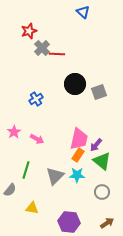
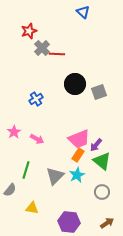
pink trapezoid: rotated 55 degrees clockwise
cyan star: rotated 28 degrees counterclockwise
